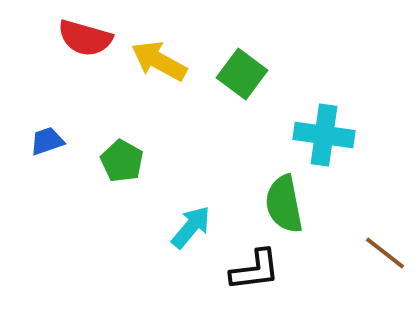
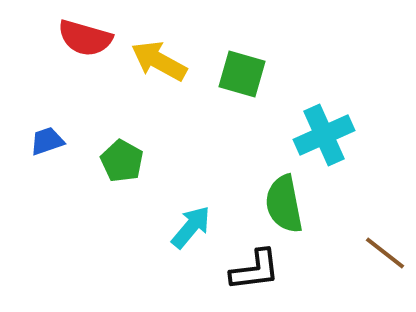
green square: rotated 21 degrees counterclockwise
cyan cross: rotated 32 degrees counterclockwise
